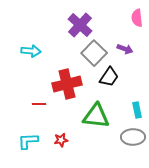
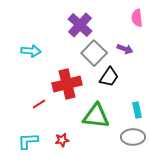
red line: rotated 32 degrees counterclockwise
red star: moved 1 px right
